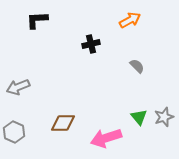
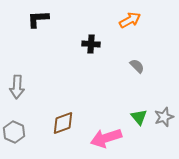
black L-shape: moved 1 px right, 1 px up
black cross: rotated 18 degrees clockwise
gray arrow: moved 1 px left; rotated 65 degrees counterclockwise
brown diamond: rotated 20 degrees counterclockwise
